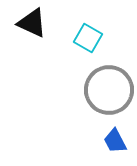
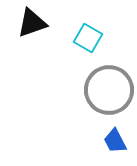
black triangle: rotated 44 degrees counterclockwise
